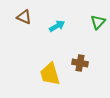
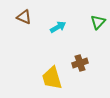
cyan arrow: moved 1 px right, 1 px down
brown cross: rotated 28 degrees counterclockwise
yellow trapezoid: moved 2 px right, 4 px down
